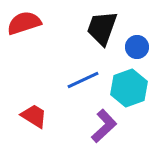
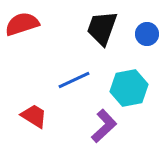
red semicircle: moved 2 px left, 1 px down
blue circle: moved 10 px right, 13 px up
blue line: moved 9 px left
cyan hexagon: rotated 9 degrees clockwise
